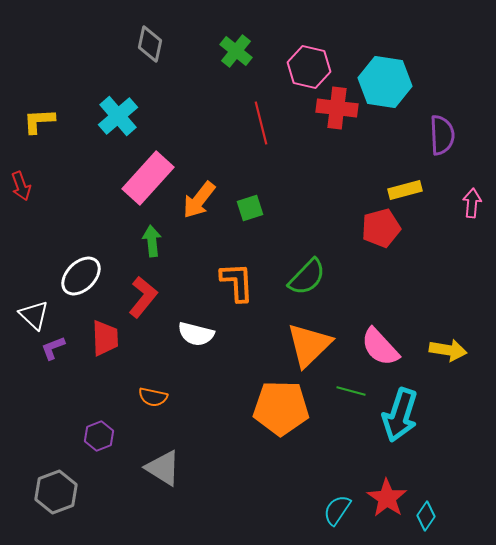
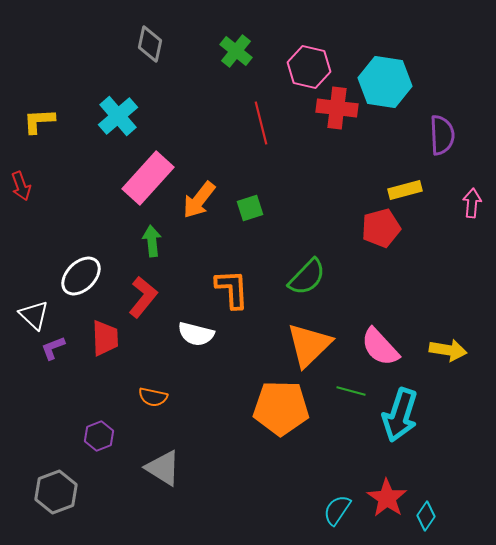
orange L-shape: moved 5 px left, 7 px down
